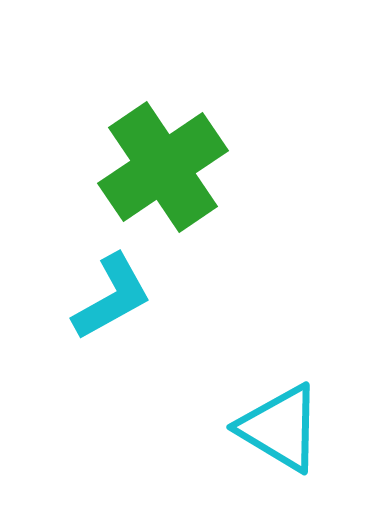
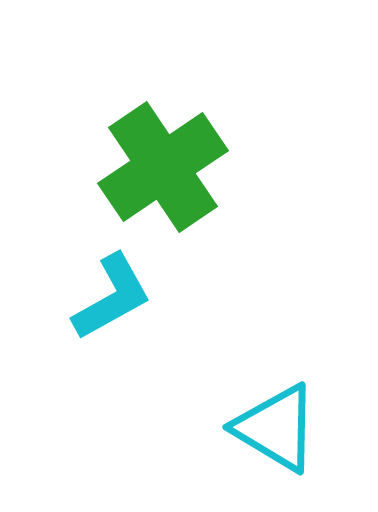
cyan triangle: moved 4 px left
